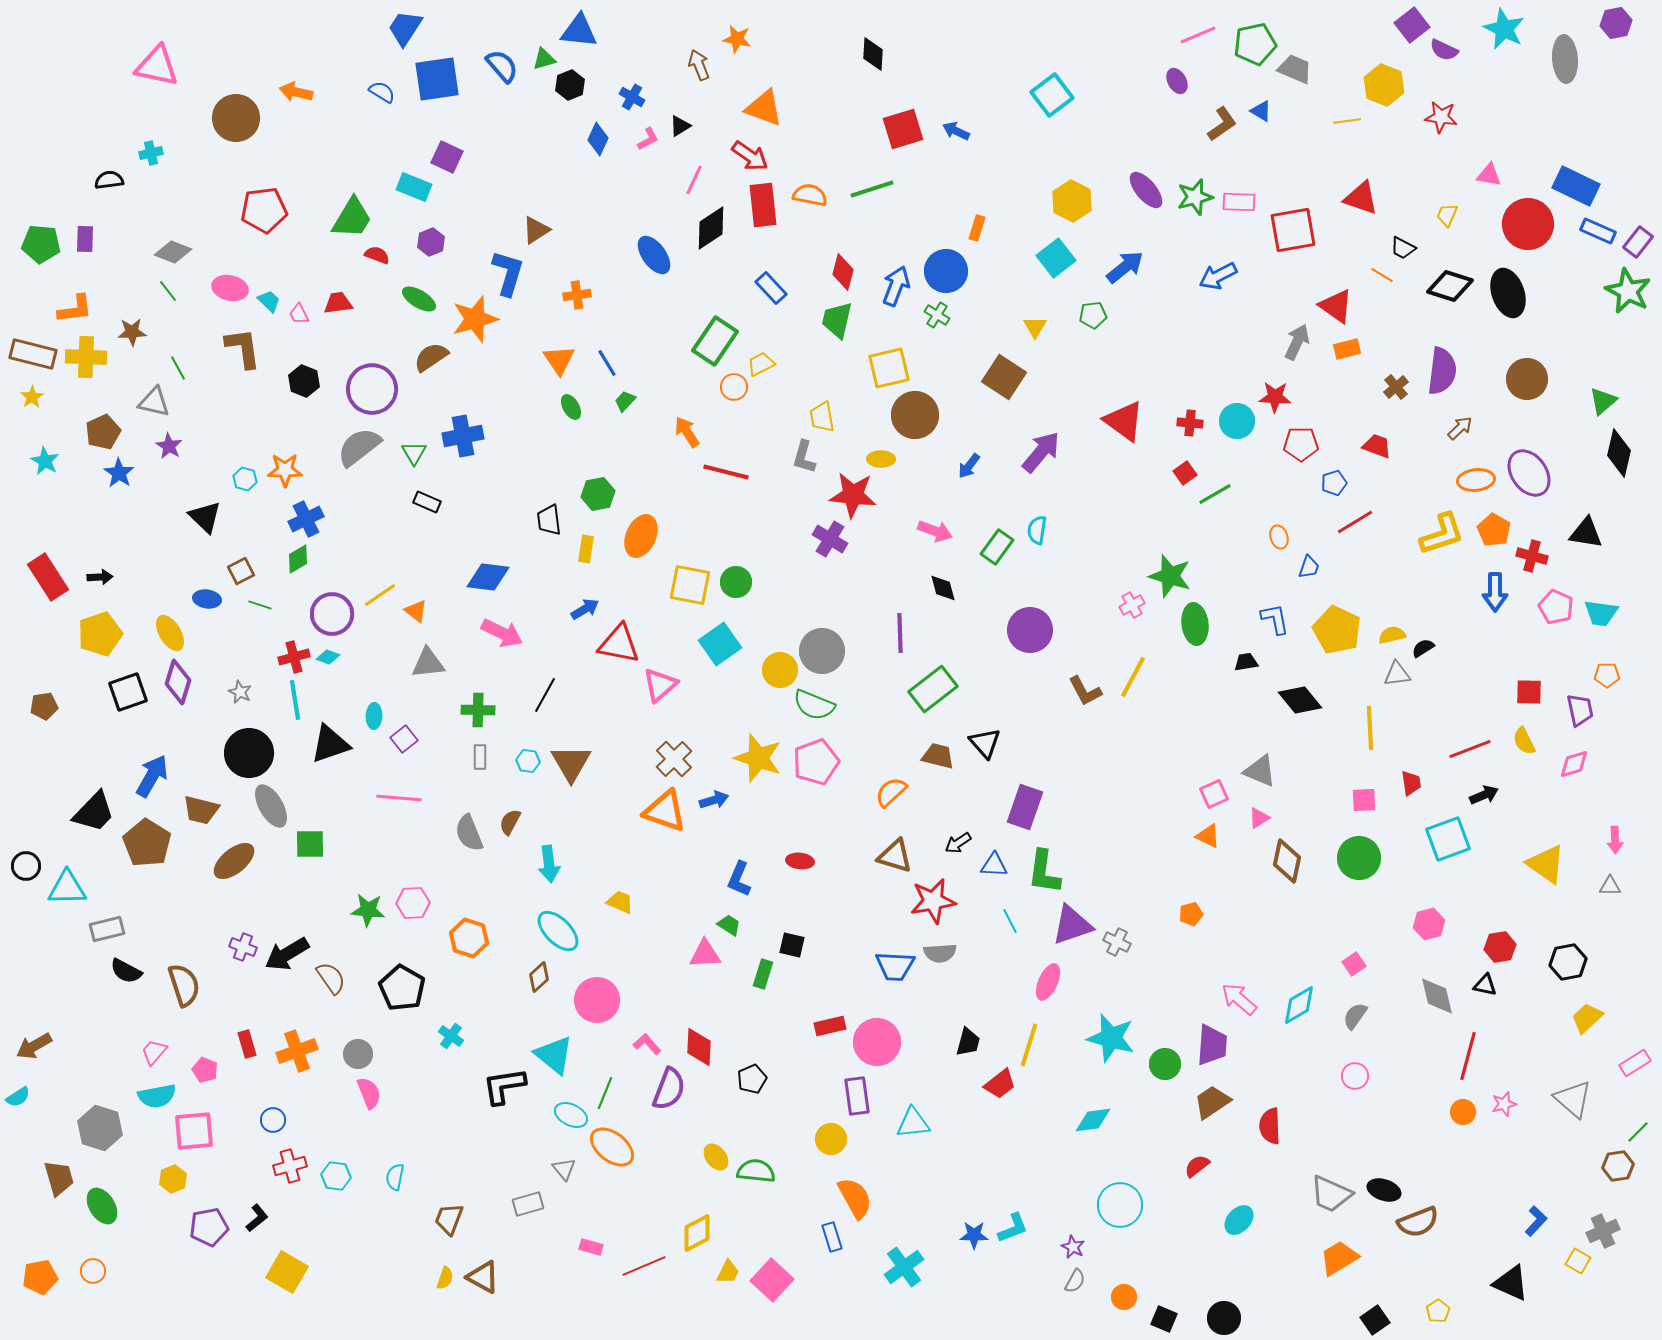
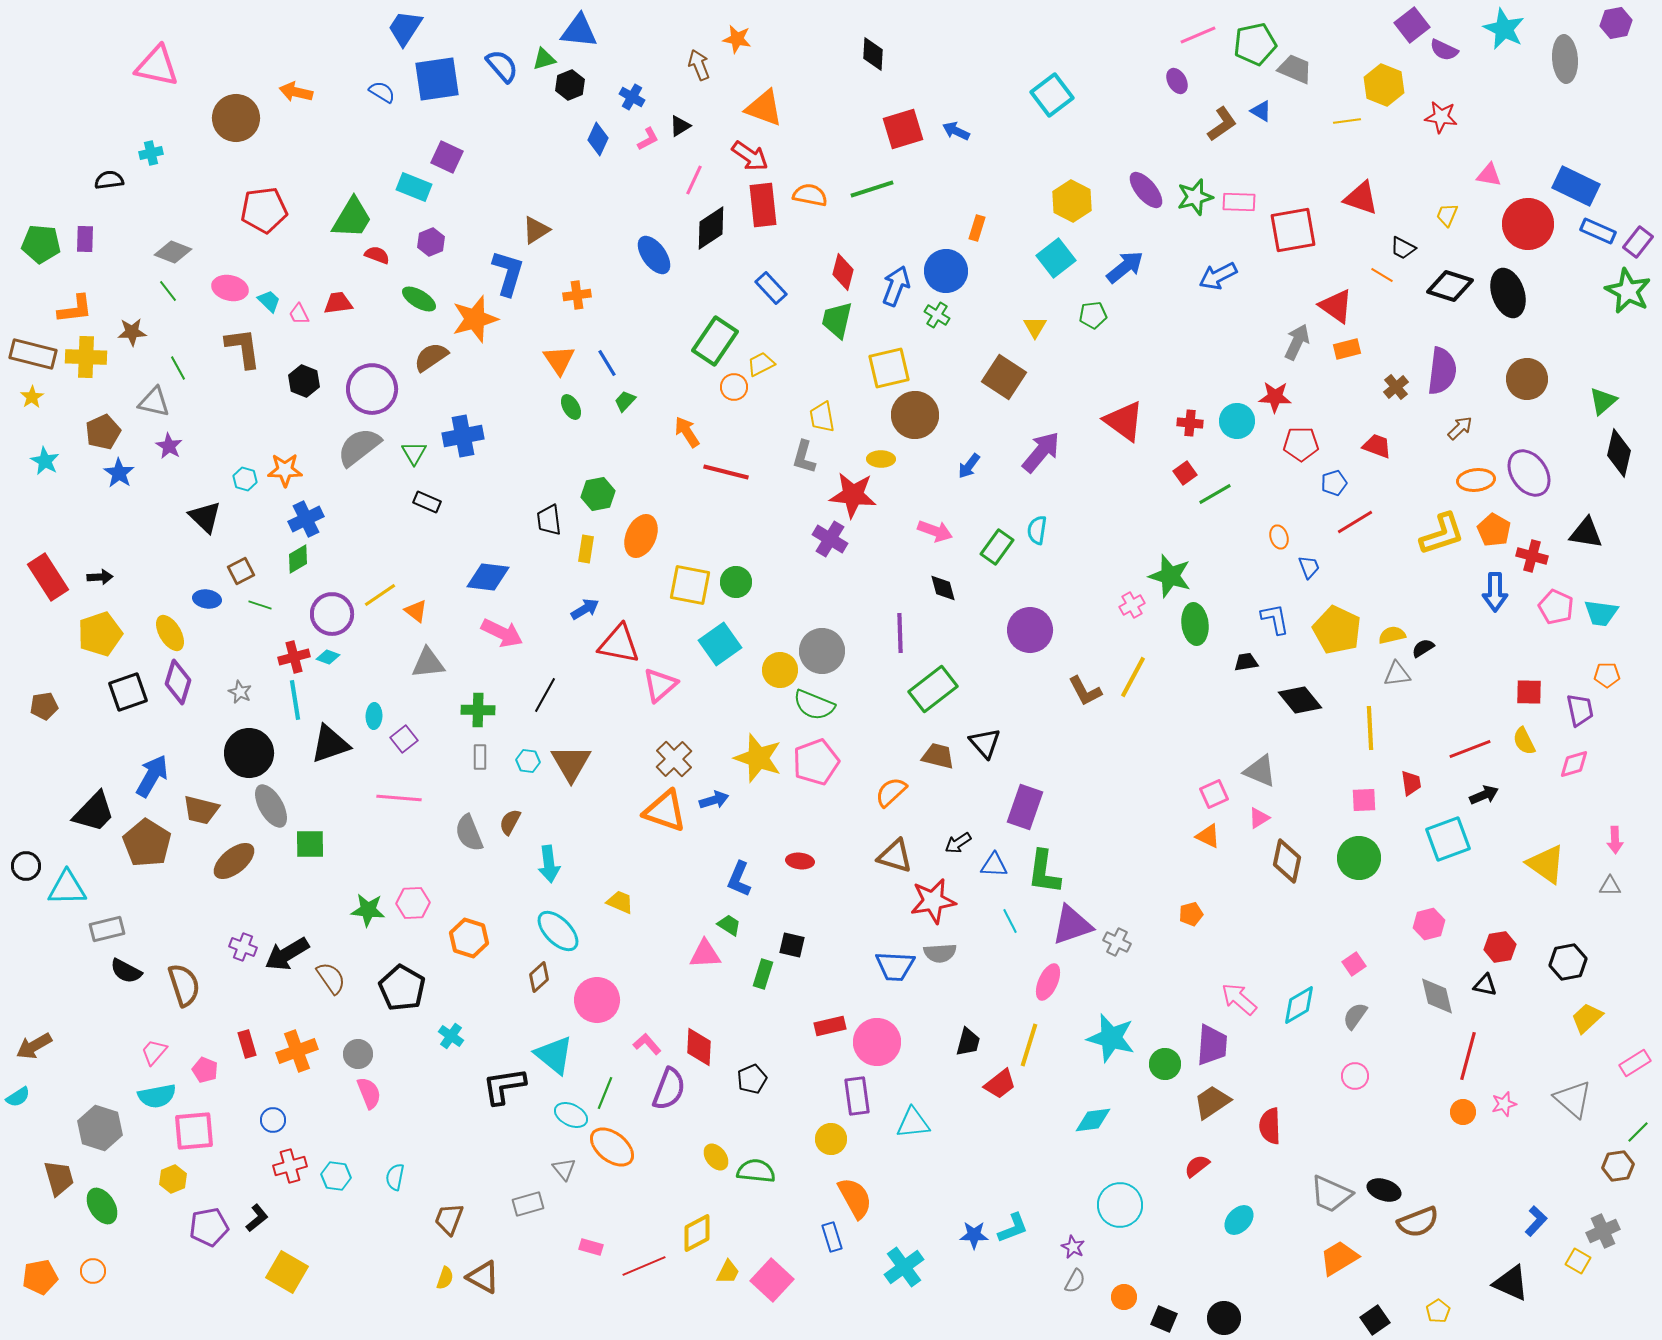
blue trapezoid at (1309, 567): rotated 40 degrees counterclockwise
